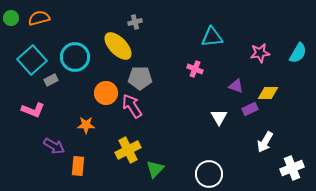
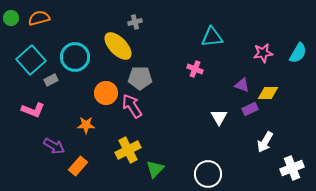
pink star: moved 3 px right
cyan square: moved 1 px left
purple triangle: moved 6 px right, 1 px up
orange rectangle: rotated 36 degrees clockwise
white circle: moved 1 px left
